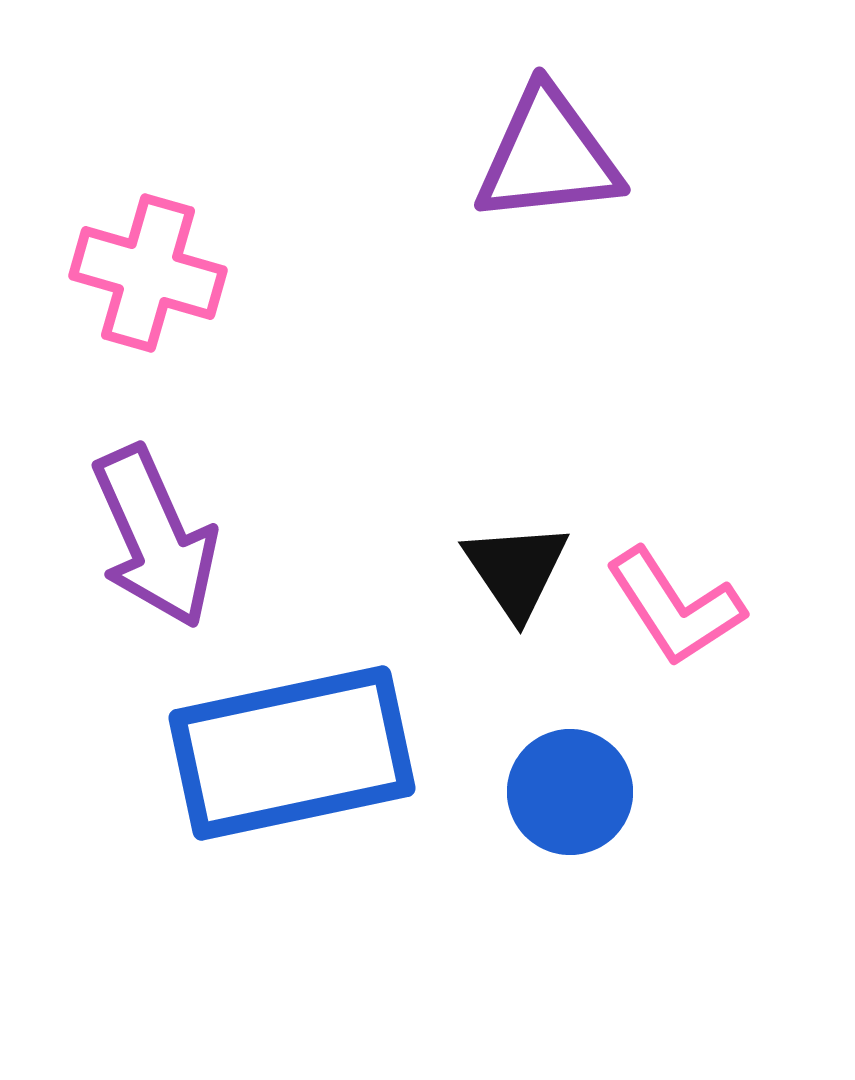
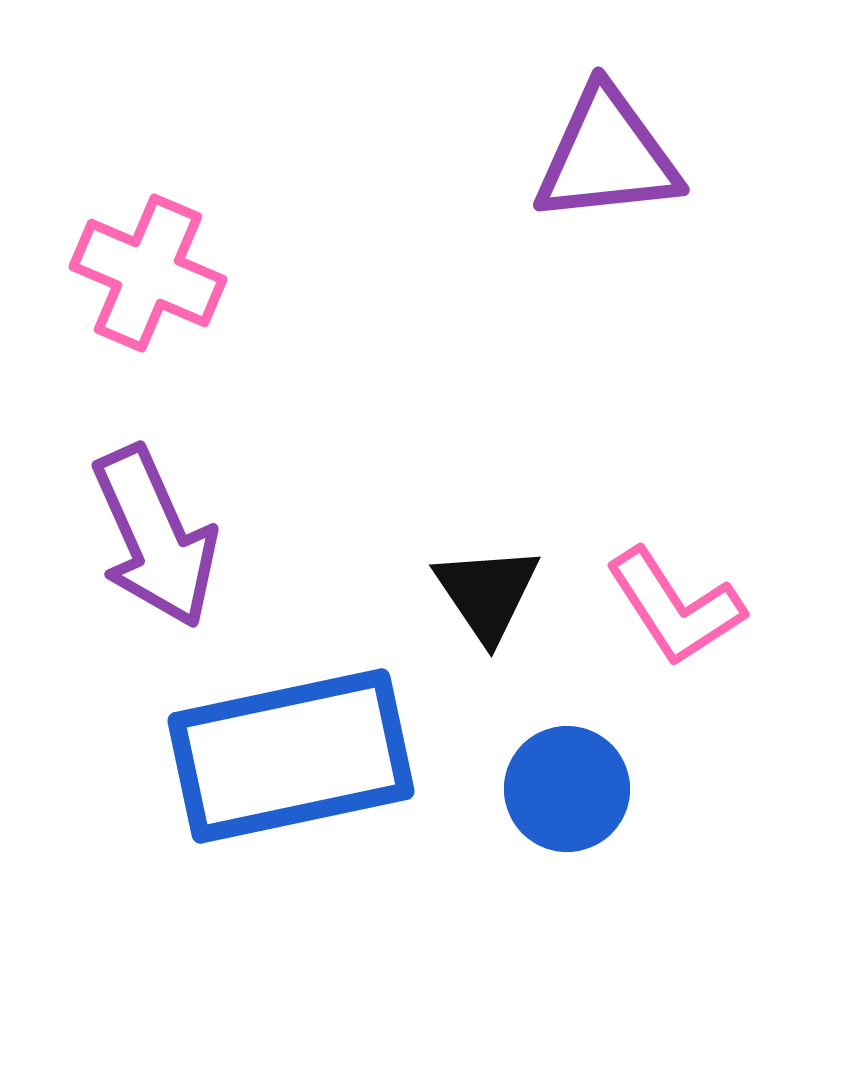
purple triangle: moved 59 px right
pink cross: rotated 7 degrees clockwise
black triangle: moved 29 px left, 23 px down
blue rectangle: moved 1 px left, 3 px down
blue circle: moved 3 px left, 3 px up
